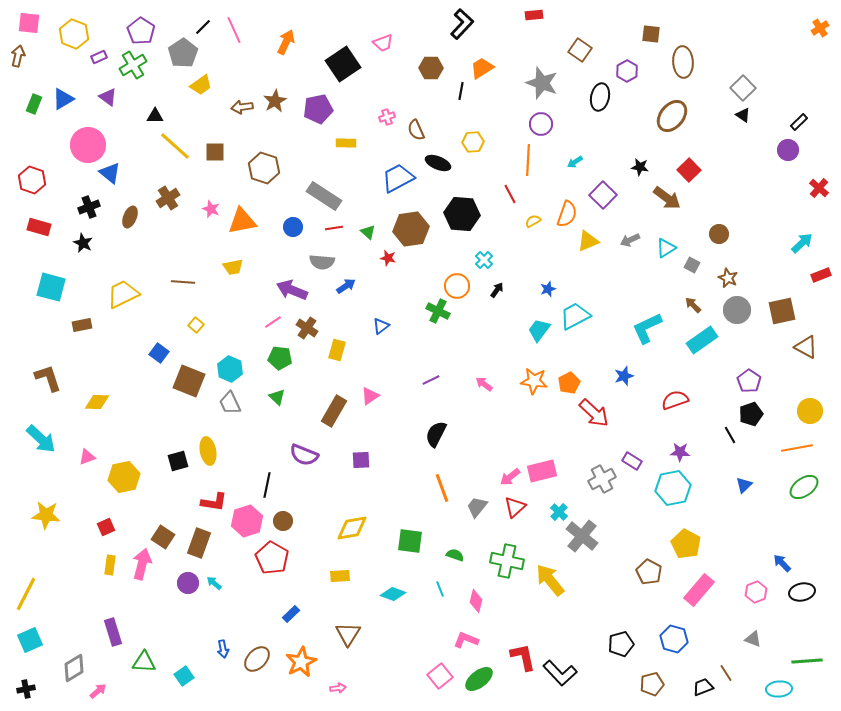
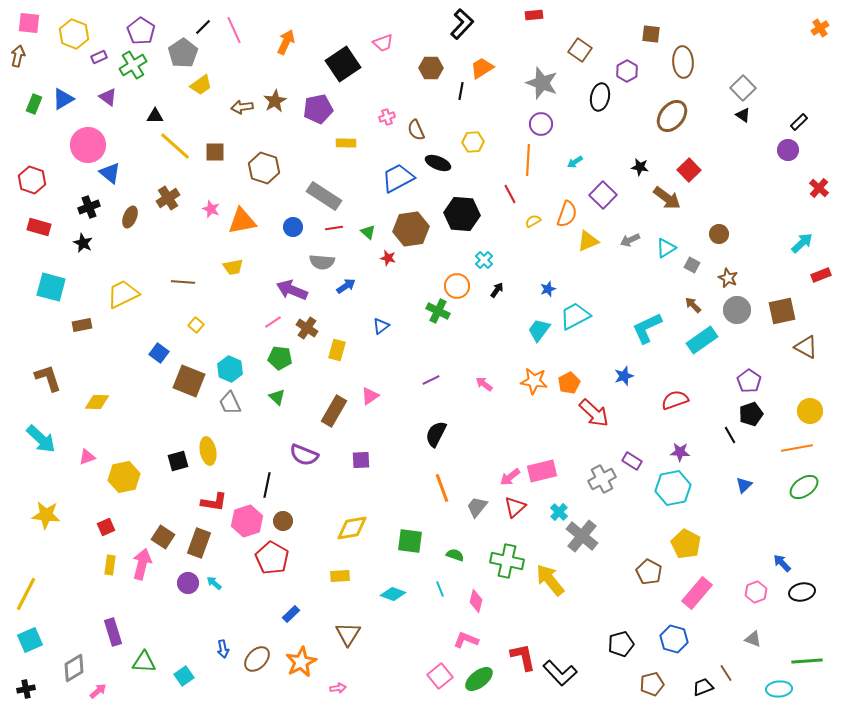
pink rectangle at (699, 590): moved 2 px left, 3 px down
